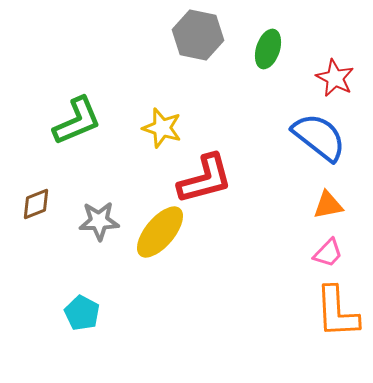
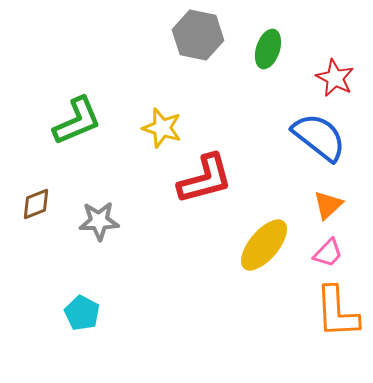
orange triangle: rotated 32 degrees counterclockwise
yellow ellipse: moved 104 px right, 13 px down
